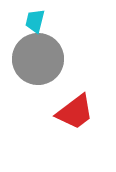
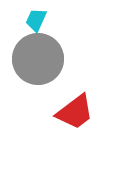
cyan trapezoid: moved 1 px right, 1 px up; rotated 10 degrees clockwise
